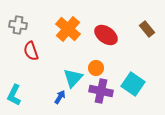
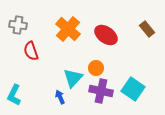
cyan square: moved 5 px down
blue arrow: rotated 56 degrees counterclockwise
